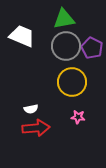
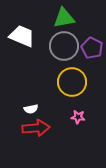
green triangle: moved 1 px up
gray circle: moved 2 px left
